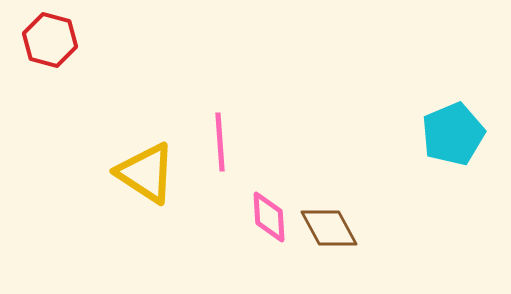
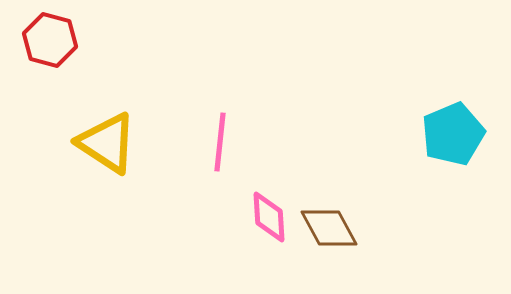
pink line: rotated 10 degrees clockwise
yellow triangle: moved 39 px left, 30 px up
